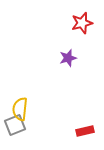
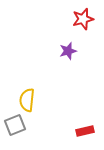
red star: moved 1 px right, 4 px up
purple star: moved 7 px up
yellow semicircle: moved 7 px right, 9 px up
